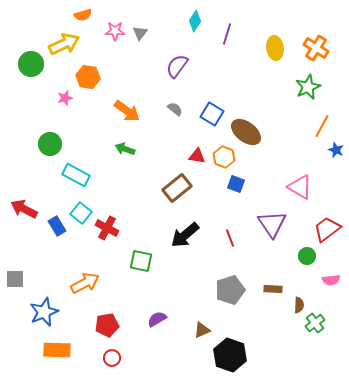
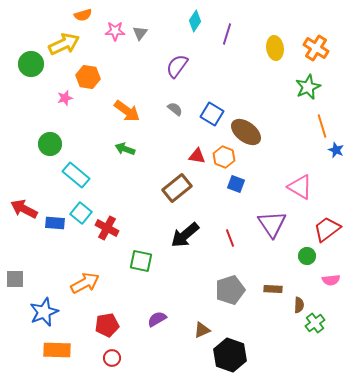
orange line at (322, 126): rotated 45 degrees counterclockwise
cyan rectangle at (76, 175): rotated 12 degrees clockwise
blue rectangle at (57, 226): moved 2 px left, 3 px up; rotated 54 degrees counterclockwise
